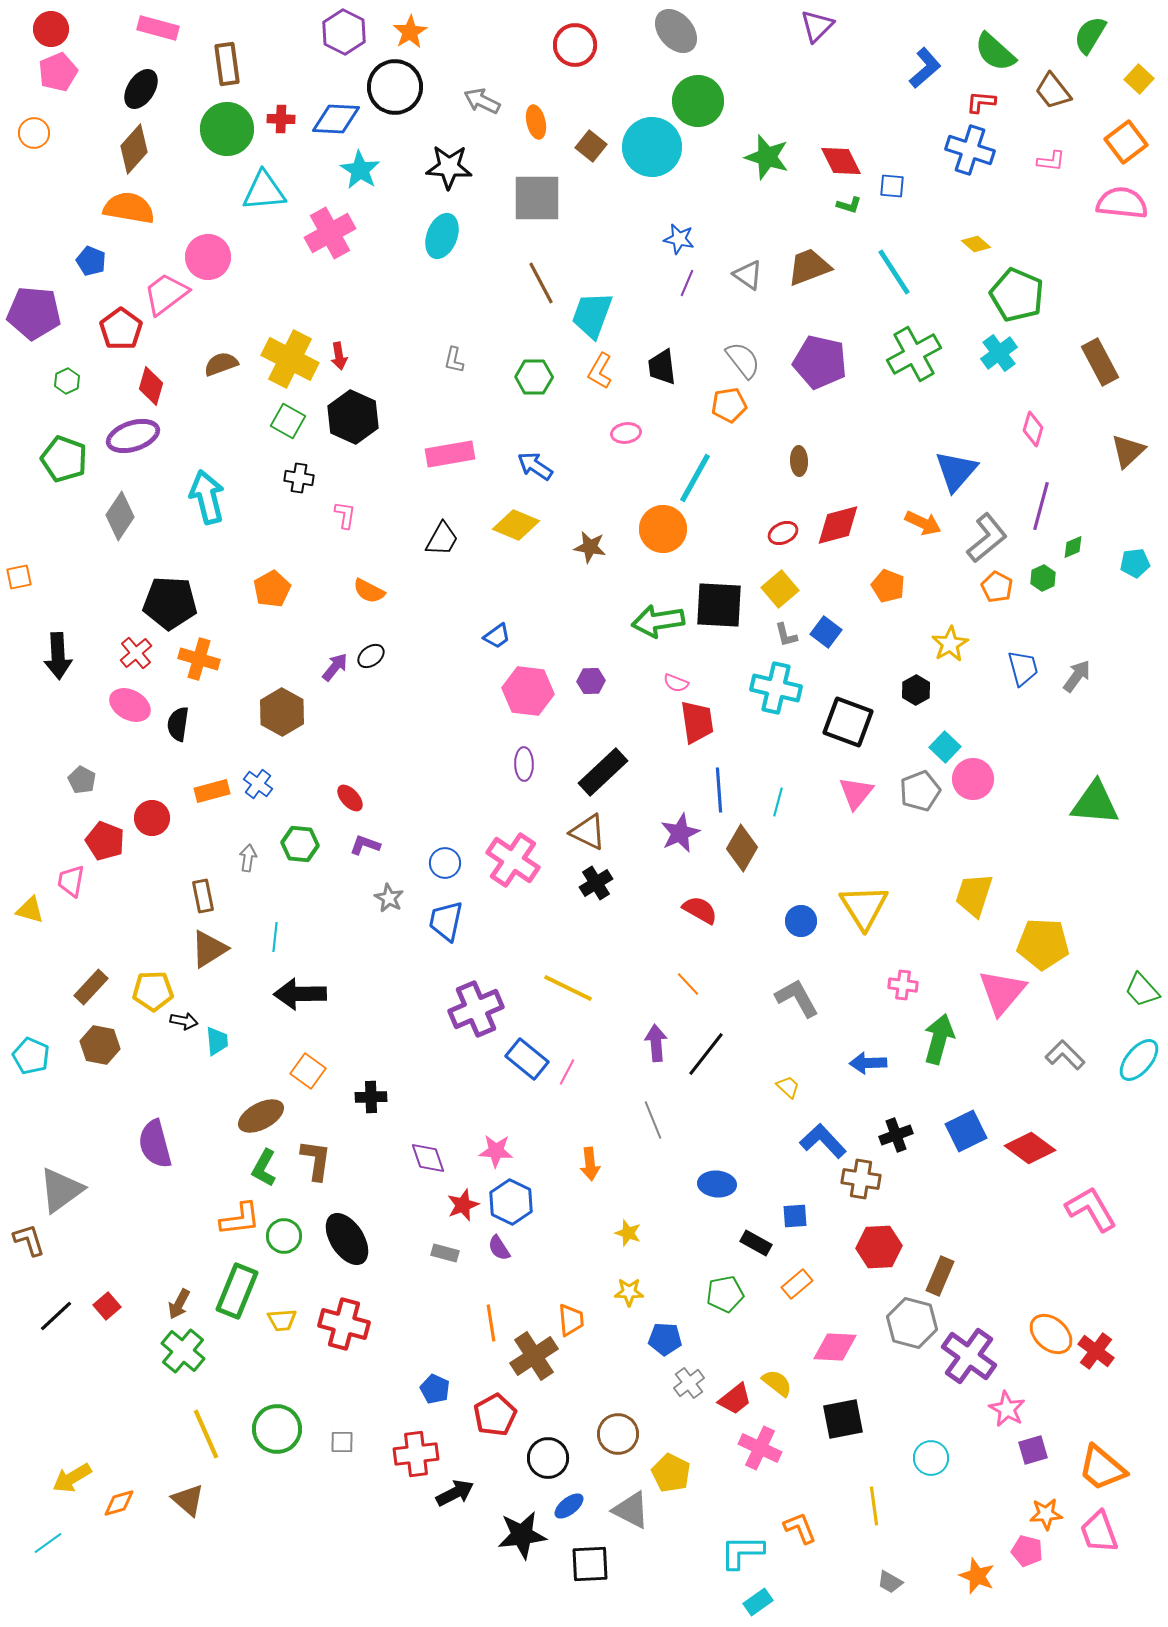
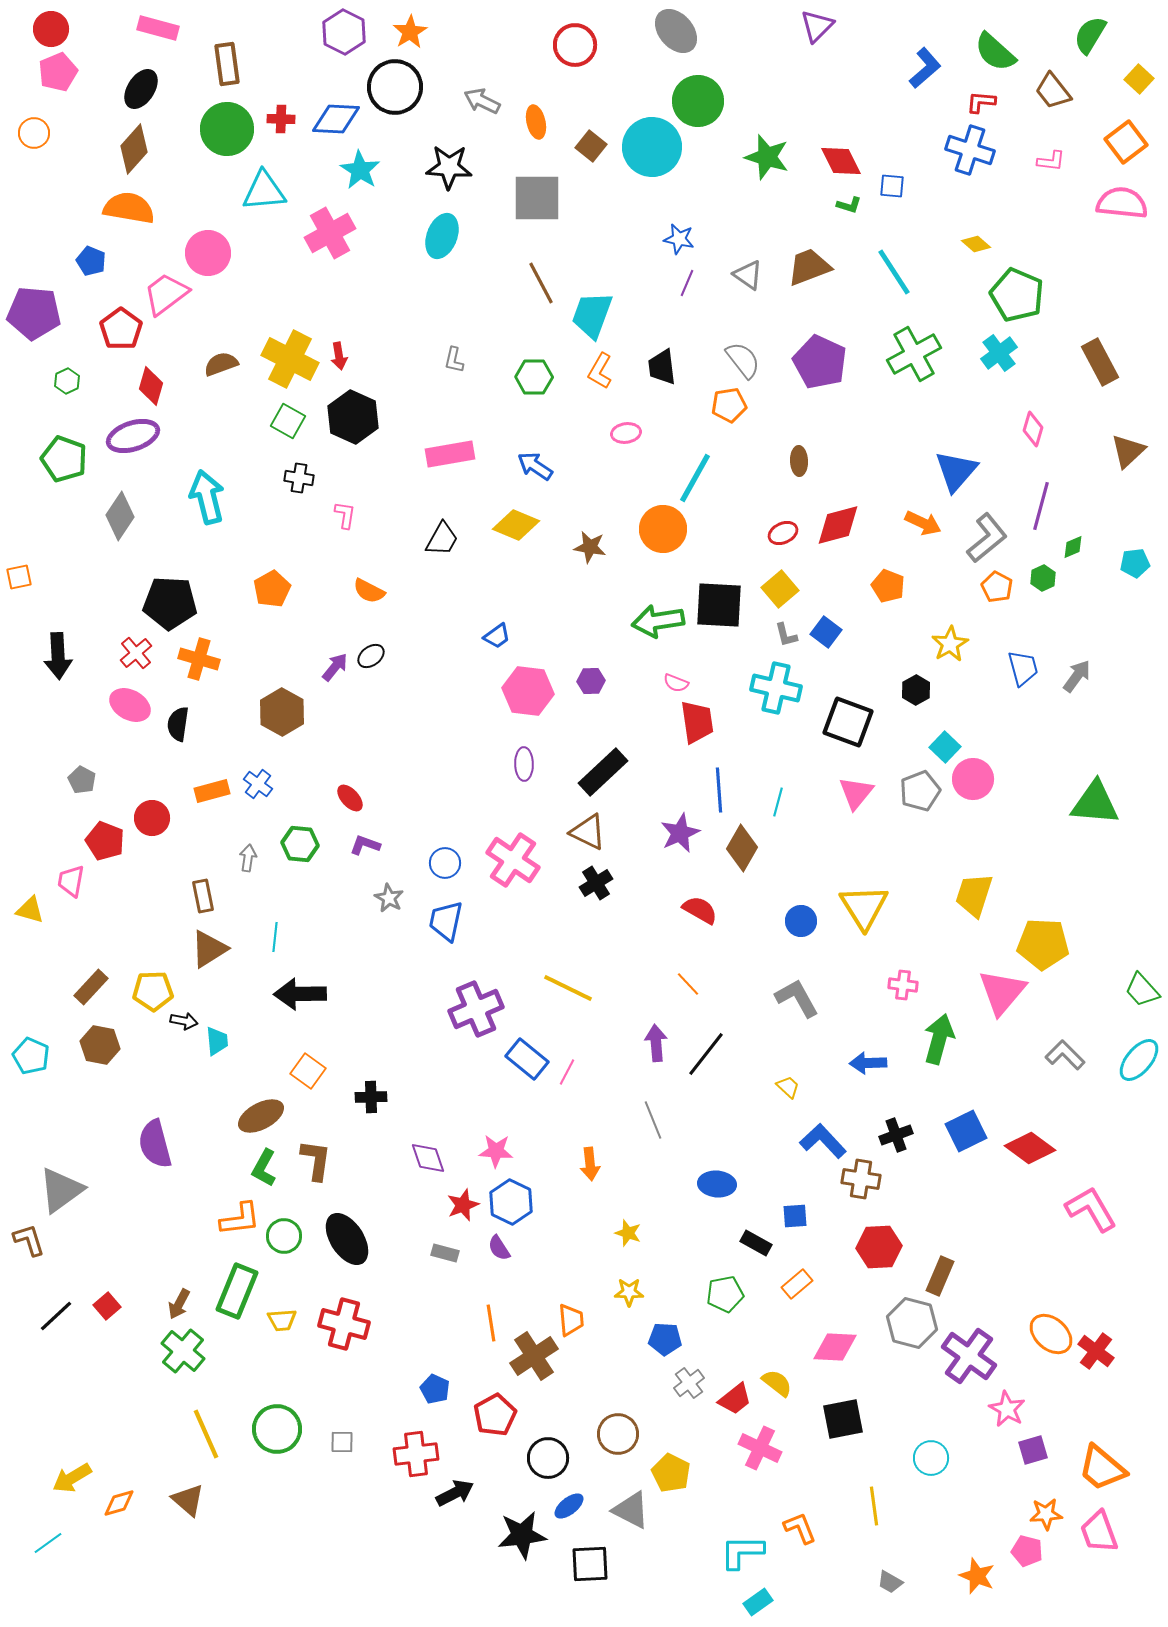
pink circle at (208, 257): moved 4 px up
purple pentagon at (820, 362): rotated 12 degrees clockwise
